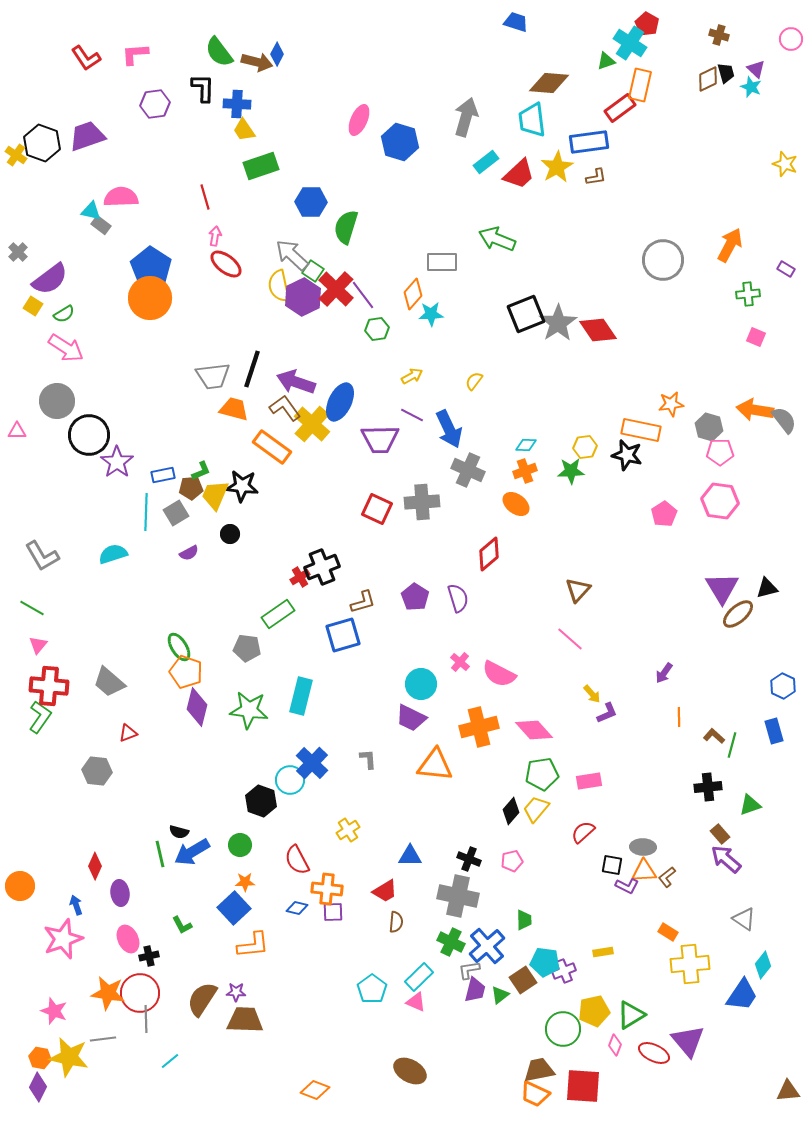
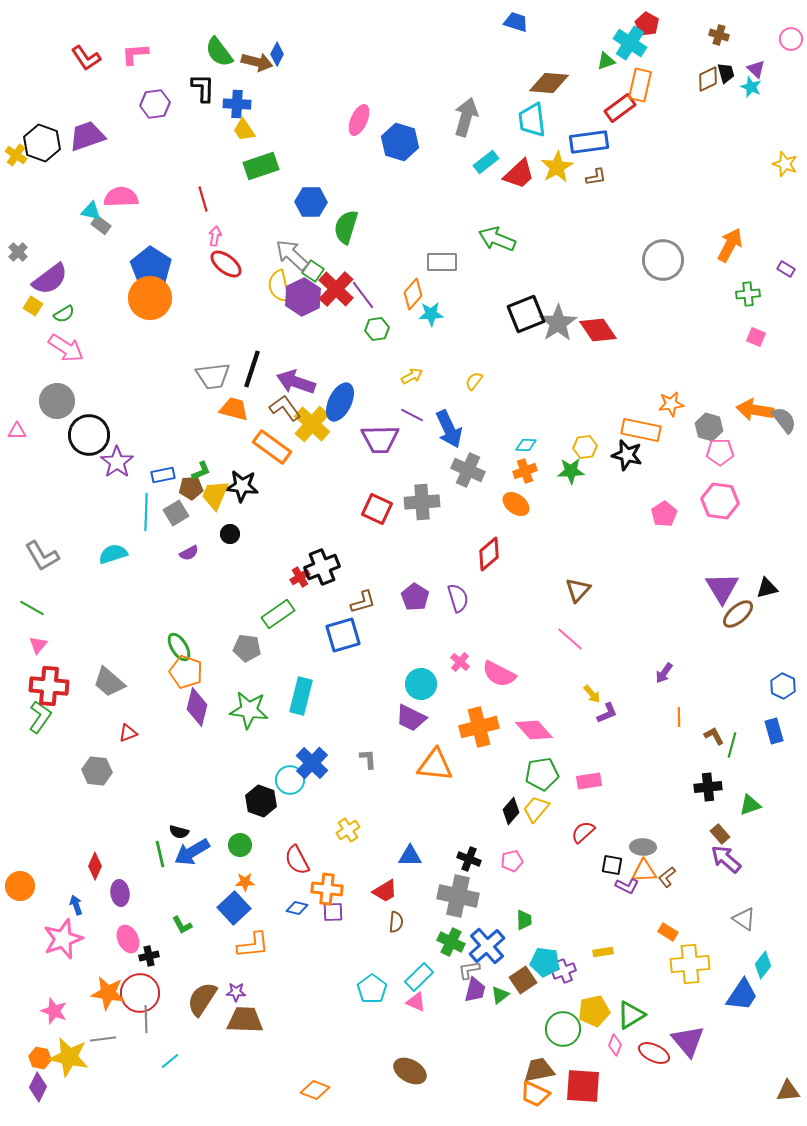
red line at (205, 197): moved 2 px left, 2 px down
brown L-shape at (714, 736): rotated 20 degrees clockwise
